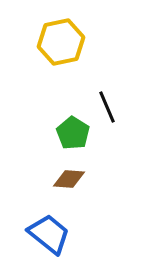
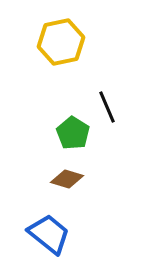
brown diamond: moved 2 px left; rotated 12 degrees clockwise
